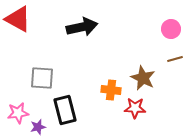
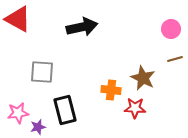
gray square: moved 6 px up
